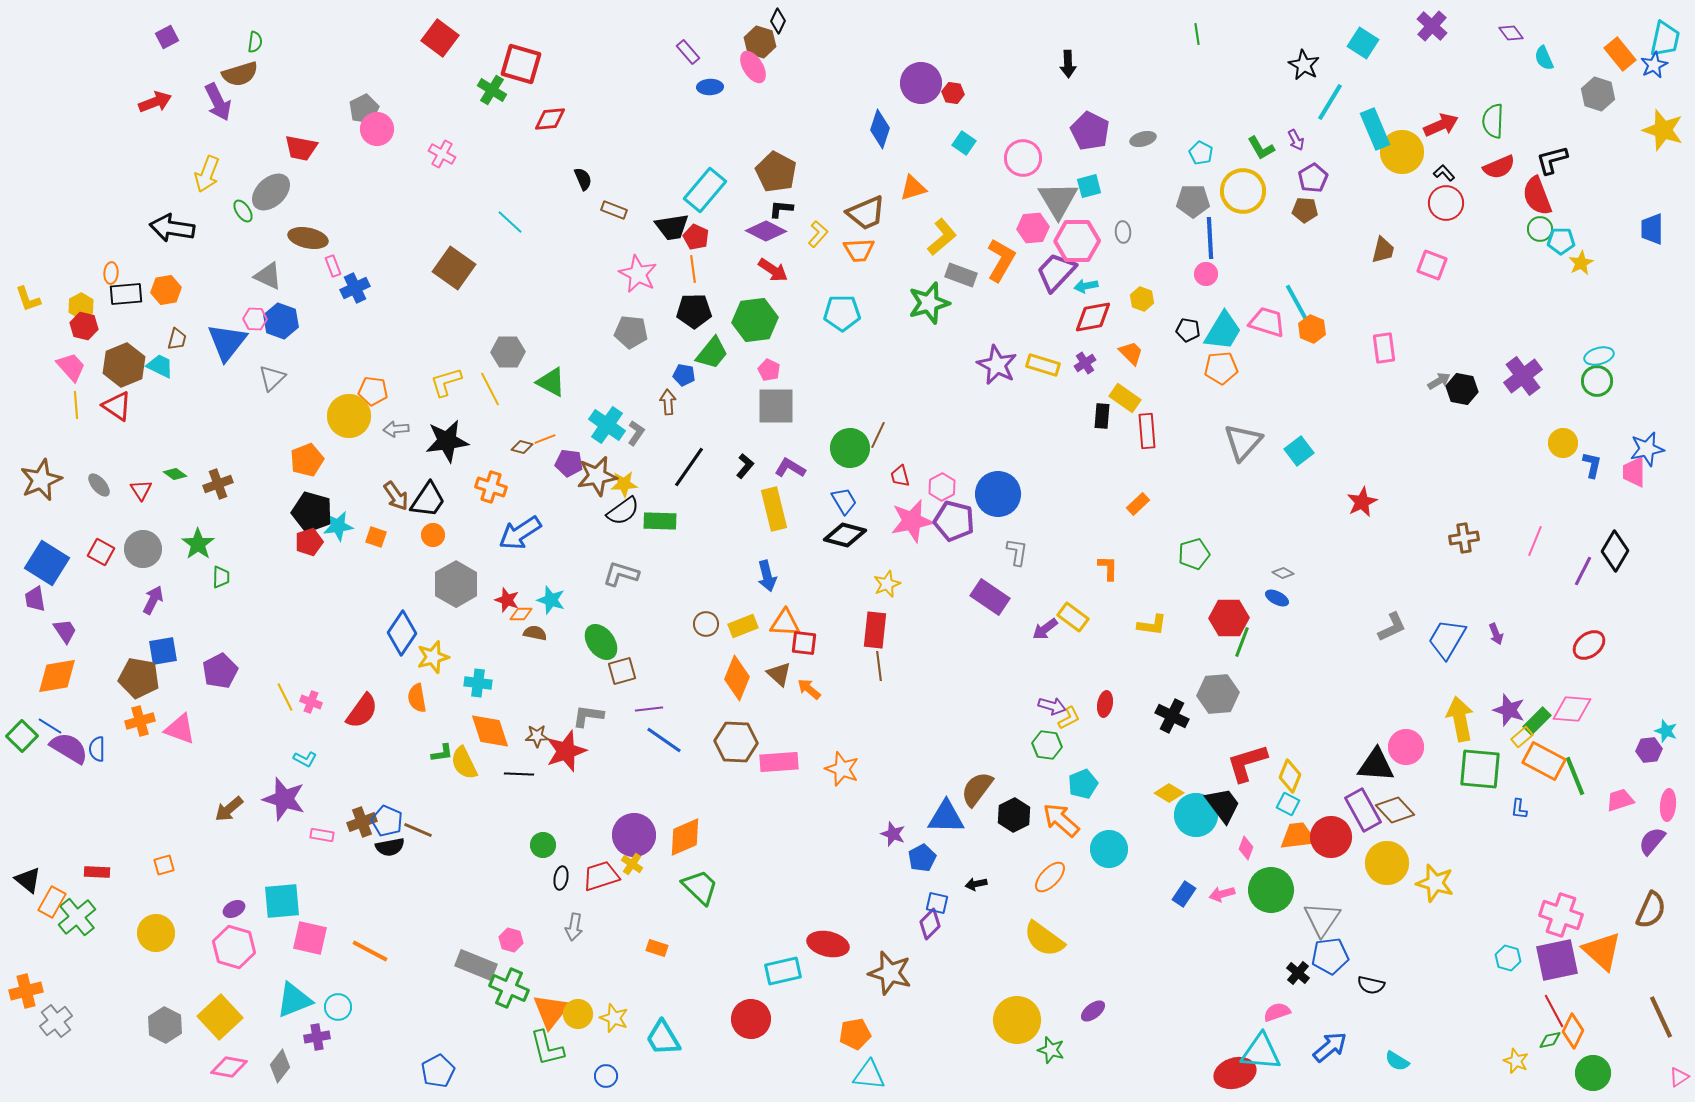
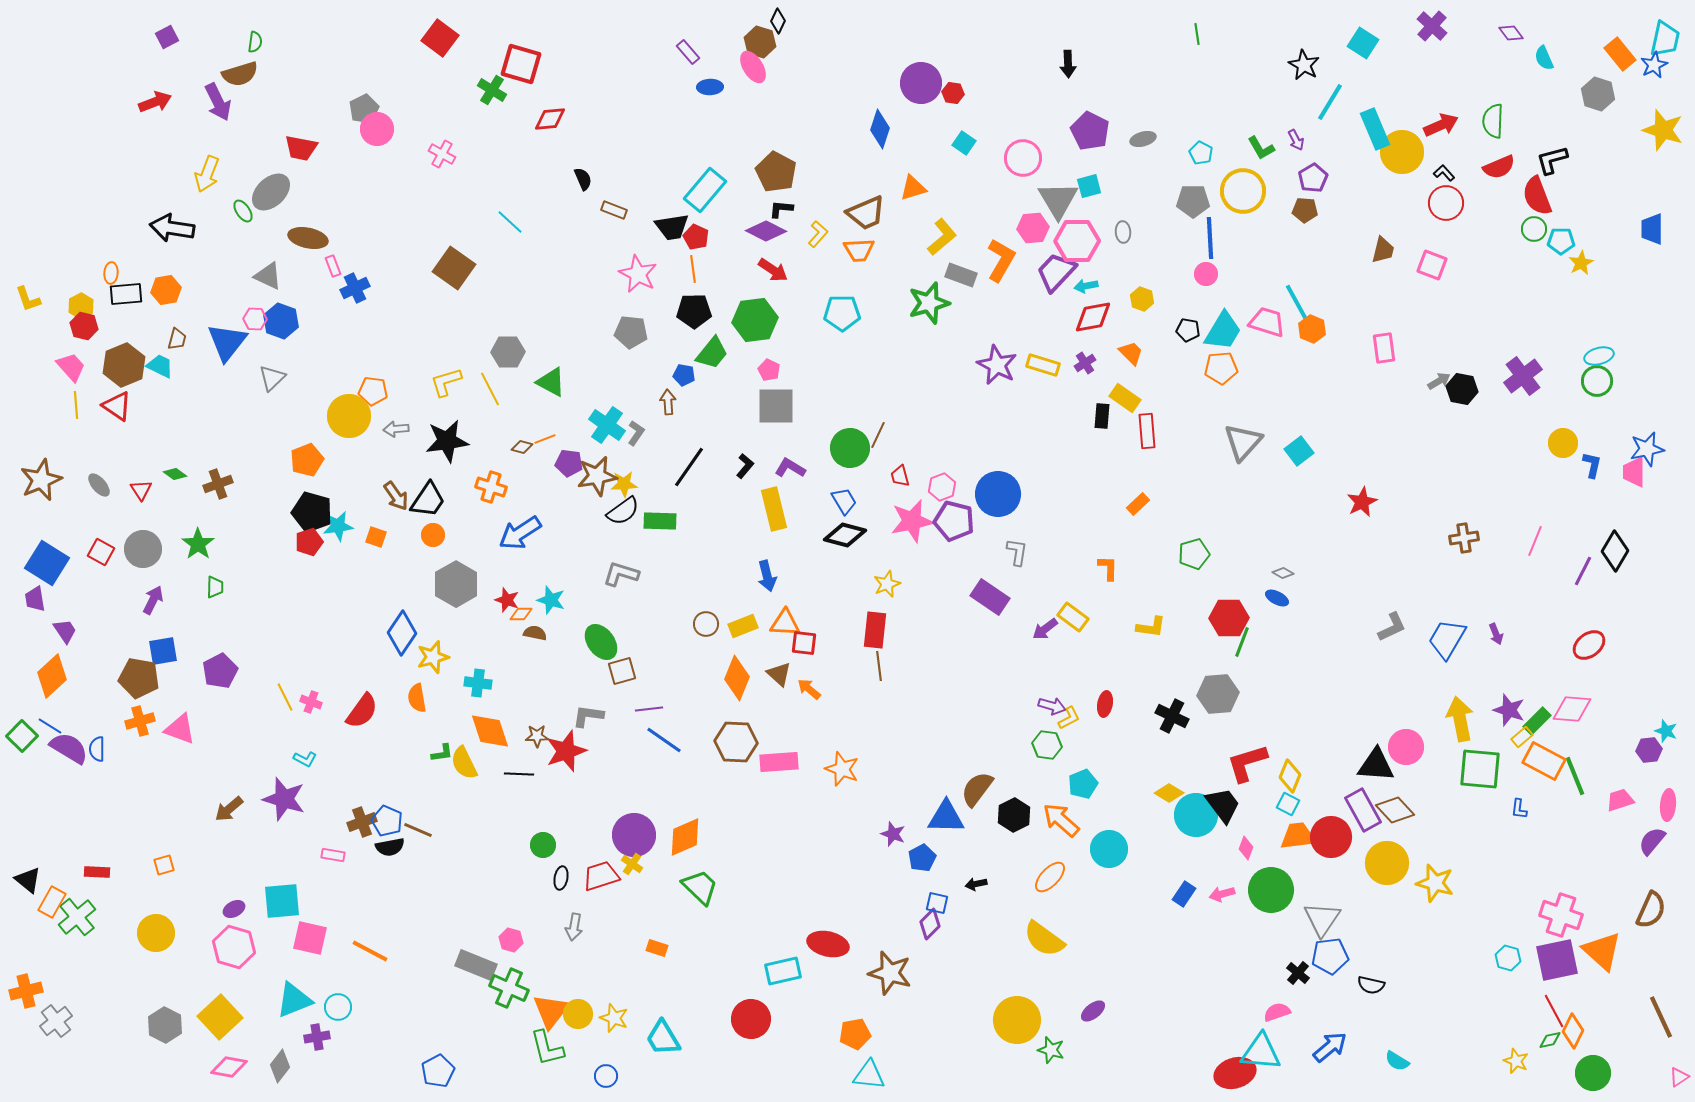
green circle at (1540, 229): moved 6 px left
pink hexagon at (942, 487): rotated 8 degrees clockwise
green trapezoid at (221, 577): moved 6 px left, 10 px down
yellow L-shape at (1152, 625): moved 1 px left, 2 px down
orange diamond at (57, 676): moved 5 px left; rotated 33 degrees counterclockwise
pink rectangle at (322, 835): moved 11 px right, 20 px down
